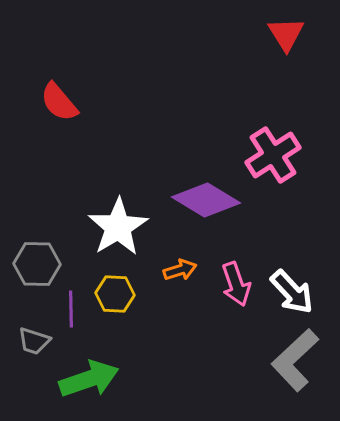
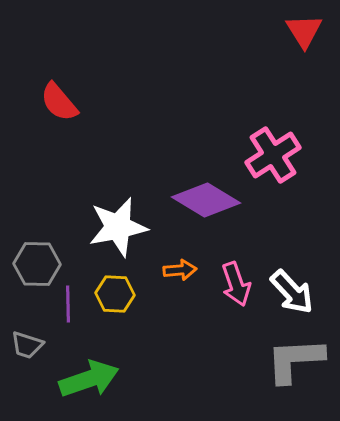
red triangle: moved 18 px right, 3 px up
white star: rotated 20 degrees clockwise
orange arrow: rotated 12 degrees clockwise
purple line: moved 3 px left, 5 px up
gray trapezoid: moved 7 px left, 4 px down
gray L-shape: rotated 40 degrees clockwise
